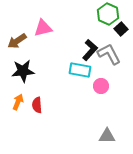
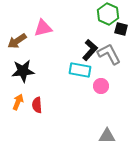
black square: rotated 32 degrees counterclockwise
